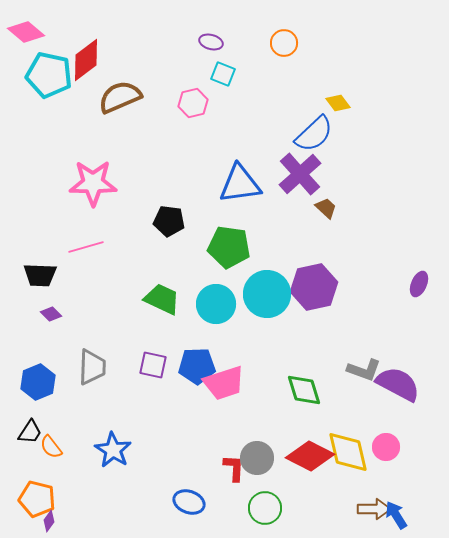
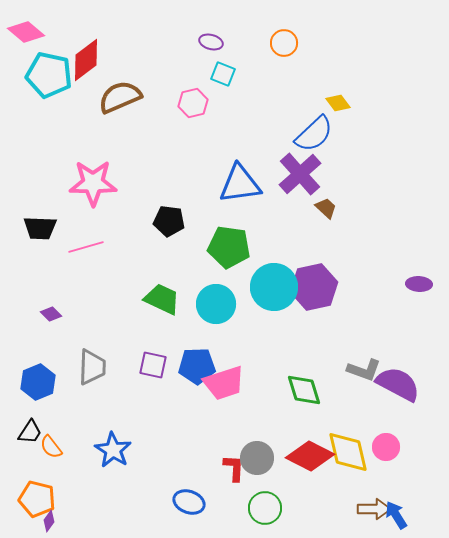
black trapezoid at (40, 275): moved 47 px up
purple ellipse at (419, 284): rotated 70 degrees clockwise
cyan circle at (267, 294): moved 7 px right, 7 px up
